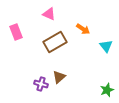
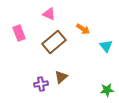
pink rectangle: moved 3 px right, 1 px down
brown rectangle: moved 1 px left; rotated 10 degrees counterclockwise
brown triangle: moved 2 px right
purple cross: rotated 24 degrees counterclockwise
green star: rotated 16 degrees clockwise
